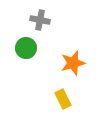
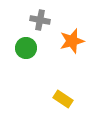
orange star: moved 1 px left, 22 px up
yellow rectangle: rotated 30 degrees counterclockwise
